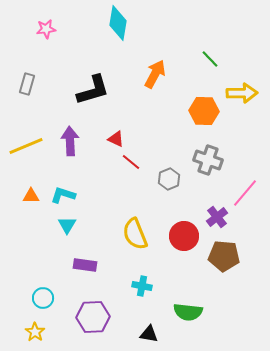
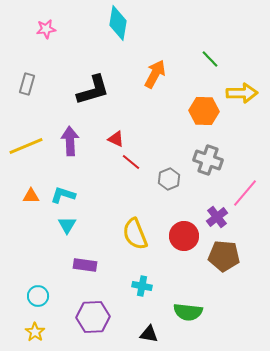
cyan circle: moved 5 px left, 2 px up
